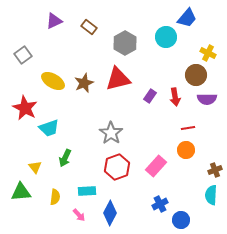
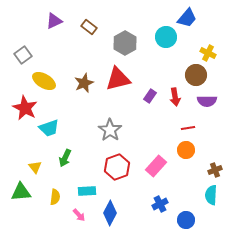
yellow ellipse: moved 9 px left
purple semicircle: moved 2 px down
gray star: moved 1 px left, 3 px up
blue circle: moved 5 px right
